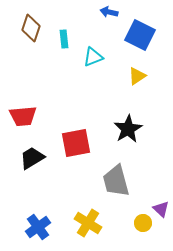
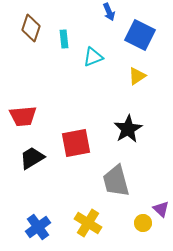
blue arrow: rotated 126 degrees counterclockwise
